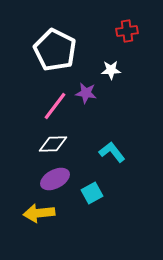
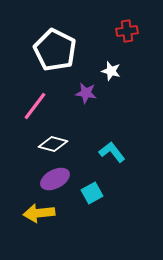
white star: moved 1 px down; rotated 18 degrees clockwise
pink line: moved 20 px left
white diamond: rotated 16 degrees clockwise
